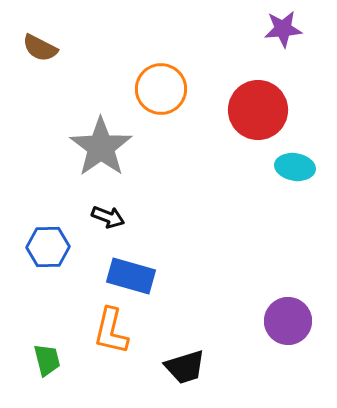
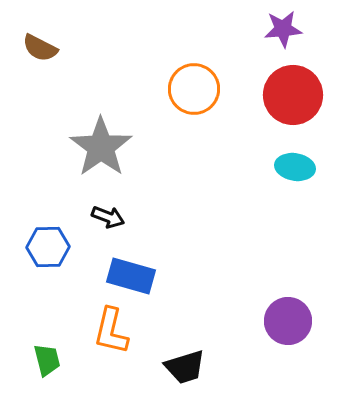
orange circle: moved 33 px right
red circle: moved 35 px right, 15 px up
